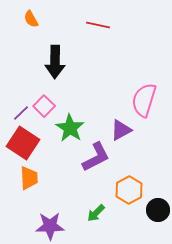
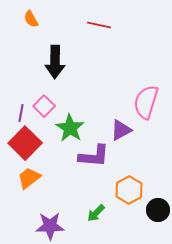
red line: moved 1 px right
pink semicircle: moved 2 px right, 2 px down
purple line: rotated 36 degrees counterclockwise
red square: moved 2 px right; rotated 12 degrees clockwise
purple L-shape: moved 2 px left, 1 px up; rotated 32 degrees clockwise
orange trapezoid: rotated 125 degrees counterclockwise
